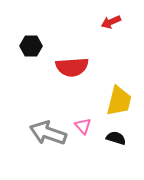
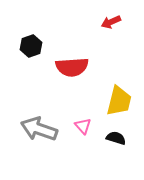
black hexagon: rotated 20 degrees counterclockwise
gray arrow: moved 9 px left, 4 px up
